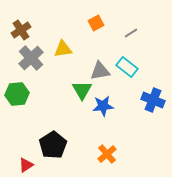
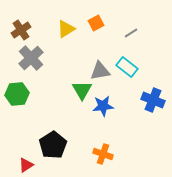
yellow triangle: moved 3 px right, 20 px up; rotated 24 degrees counterclockwise
orange cross: moved 4 px left; rotated 30 degrees counterclockwise
